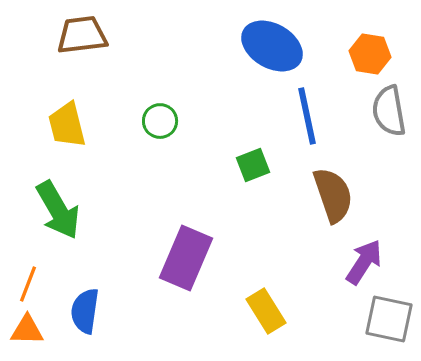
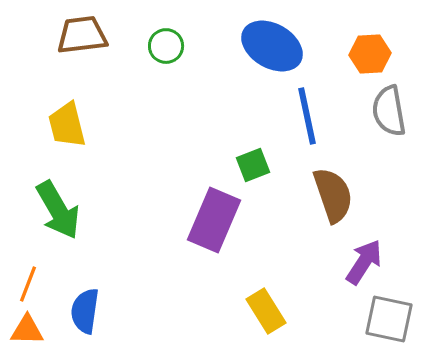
orange hexagon: rotated 12 degrees counterclockwise
green circle: moved 6 px right, 75 px up
purple rectangle: moved 28 px right, 38 px up
